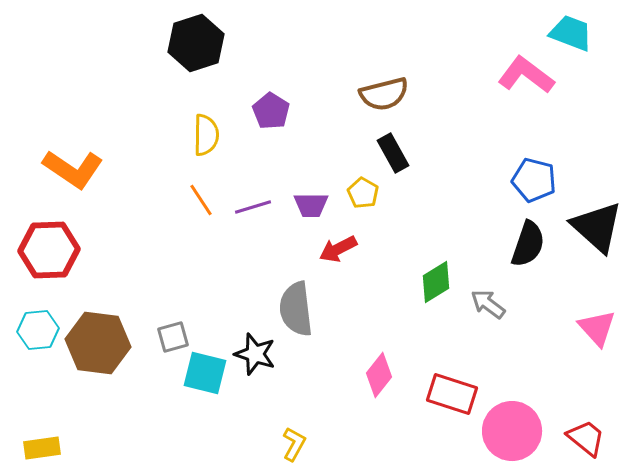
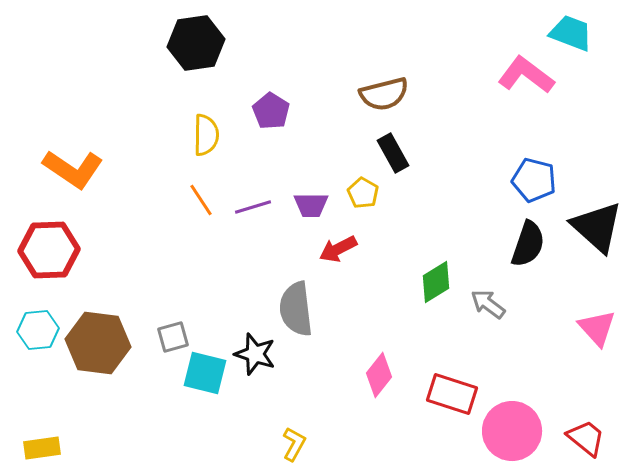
black hexagon: rotated 10 degrees clockwise
